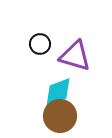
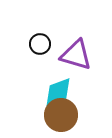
purple triangle: moved 1 px right, 1 px up
brown circle: moved 1 px right, 1 px up
